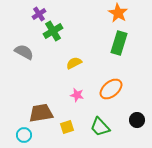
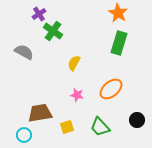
green cross: rotated 24 degrees counterclockwise
yellow semicircle: rotated 35 degrees counterclockwise
brown trapezoid: moved 1 px left
